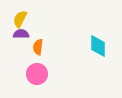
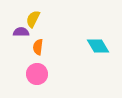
yellow semicircle: moved 13 px right
purple semicircle: moved 2 px up
cyan diamond: rotated 30 degrees counterclockwise
